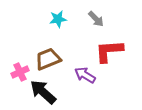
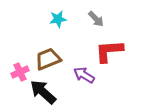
purple arrow: moved 1 px left
